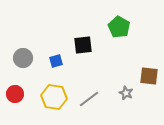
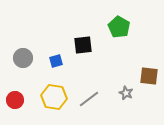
red circle: moved 6 px down
